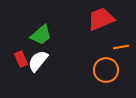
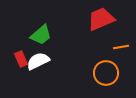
white semicircle: rotated 25 degrees clockwise
orange circle: moved 3 px down
